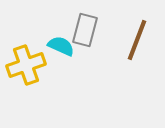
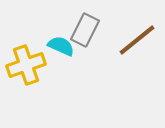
gray rectangle: rotated 12 degrees clockwise
brown line: rotated 30 degrees clockwise
